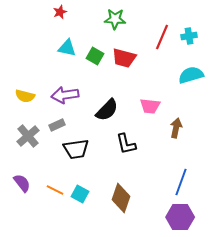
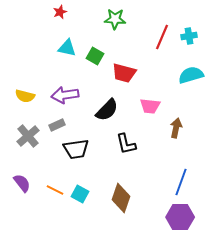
red trapezoid: moved 15 px down
